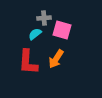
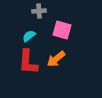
gray cross: moved 5 px left, 7 px up
cyan semicircle: moved 6 px left, 2 px down
orange arrow: rotated 18 degrees clockwise
